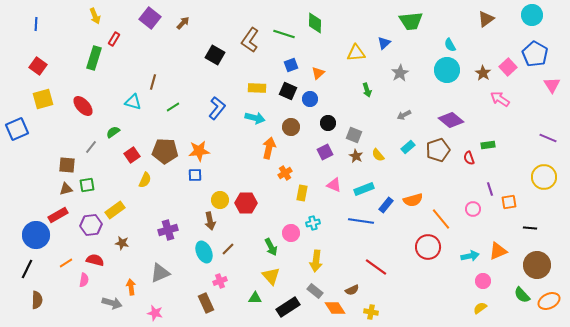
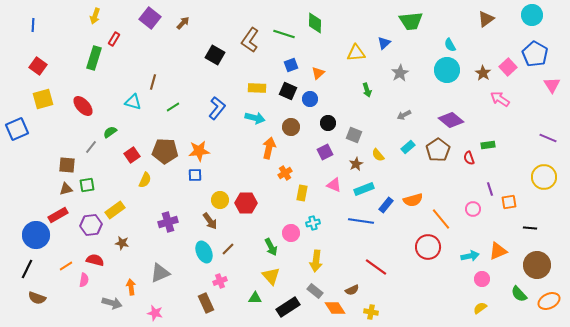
yellow arrow at (95, 16): rotated 42 degrees clockwise
blue line at (36, 24): moved 3 px left, 1 px down
green semicircle at (113, 132): moved 3 px left
brown pentagon at (438, 150): rotated 15 degrees counterclockwise
brown star at (356, 156): moved 8 px down; rotated 16 degrees clockwise
brown arrow at (210, 221): rotated 24 degrees counterclockwise
purple cross at (168, 230): moved 8 px up
orange line at (66, 263): moved 3 px down
pink circle at (483, 281): moved 1 px left, 2 px up
green semicircle at (522, 295): moved 3 px left, 1 px up
brown semicircle at (37, 300): moved 2 px up; rotated 108 degrees clockwise
